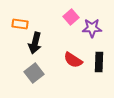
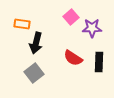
orange rectangle: moved 2 px right
black arrow: moved 1 px right
red semicircle: moved 2 px up
